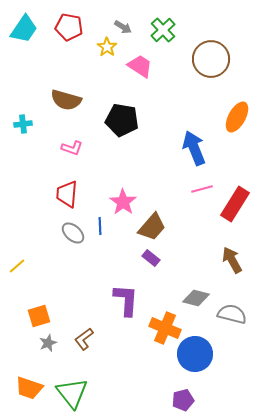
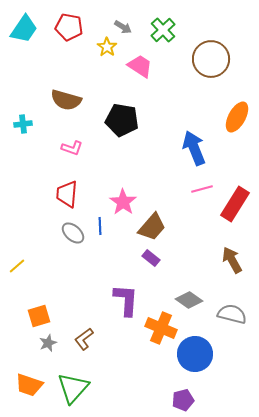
gray diamond: moved 7 px left, 2 px down; rotated 20 degrees clockwise
orange cross: moved 4 px left
orange trapezoid: moved 3 px up
green triangle: moved 1 px right, 5 px up; rotated 20 degrees clockwise
